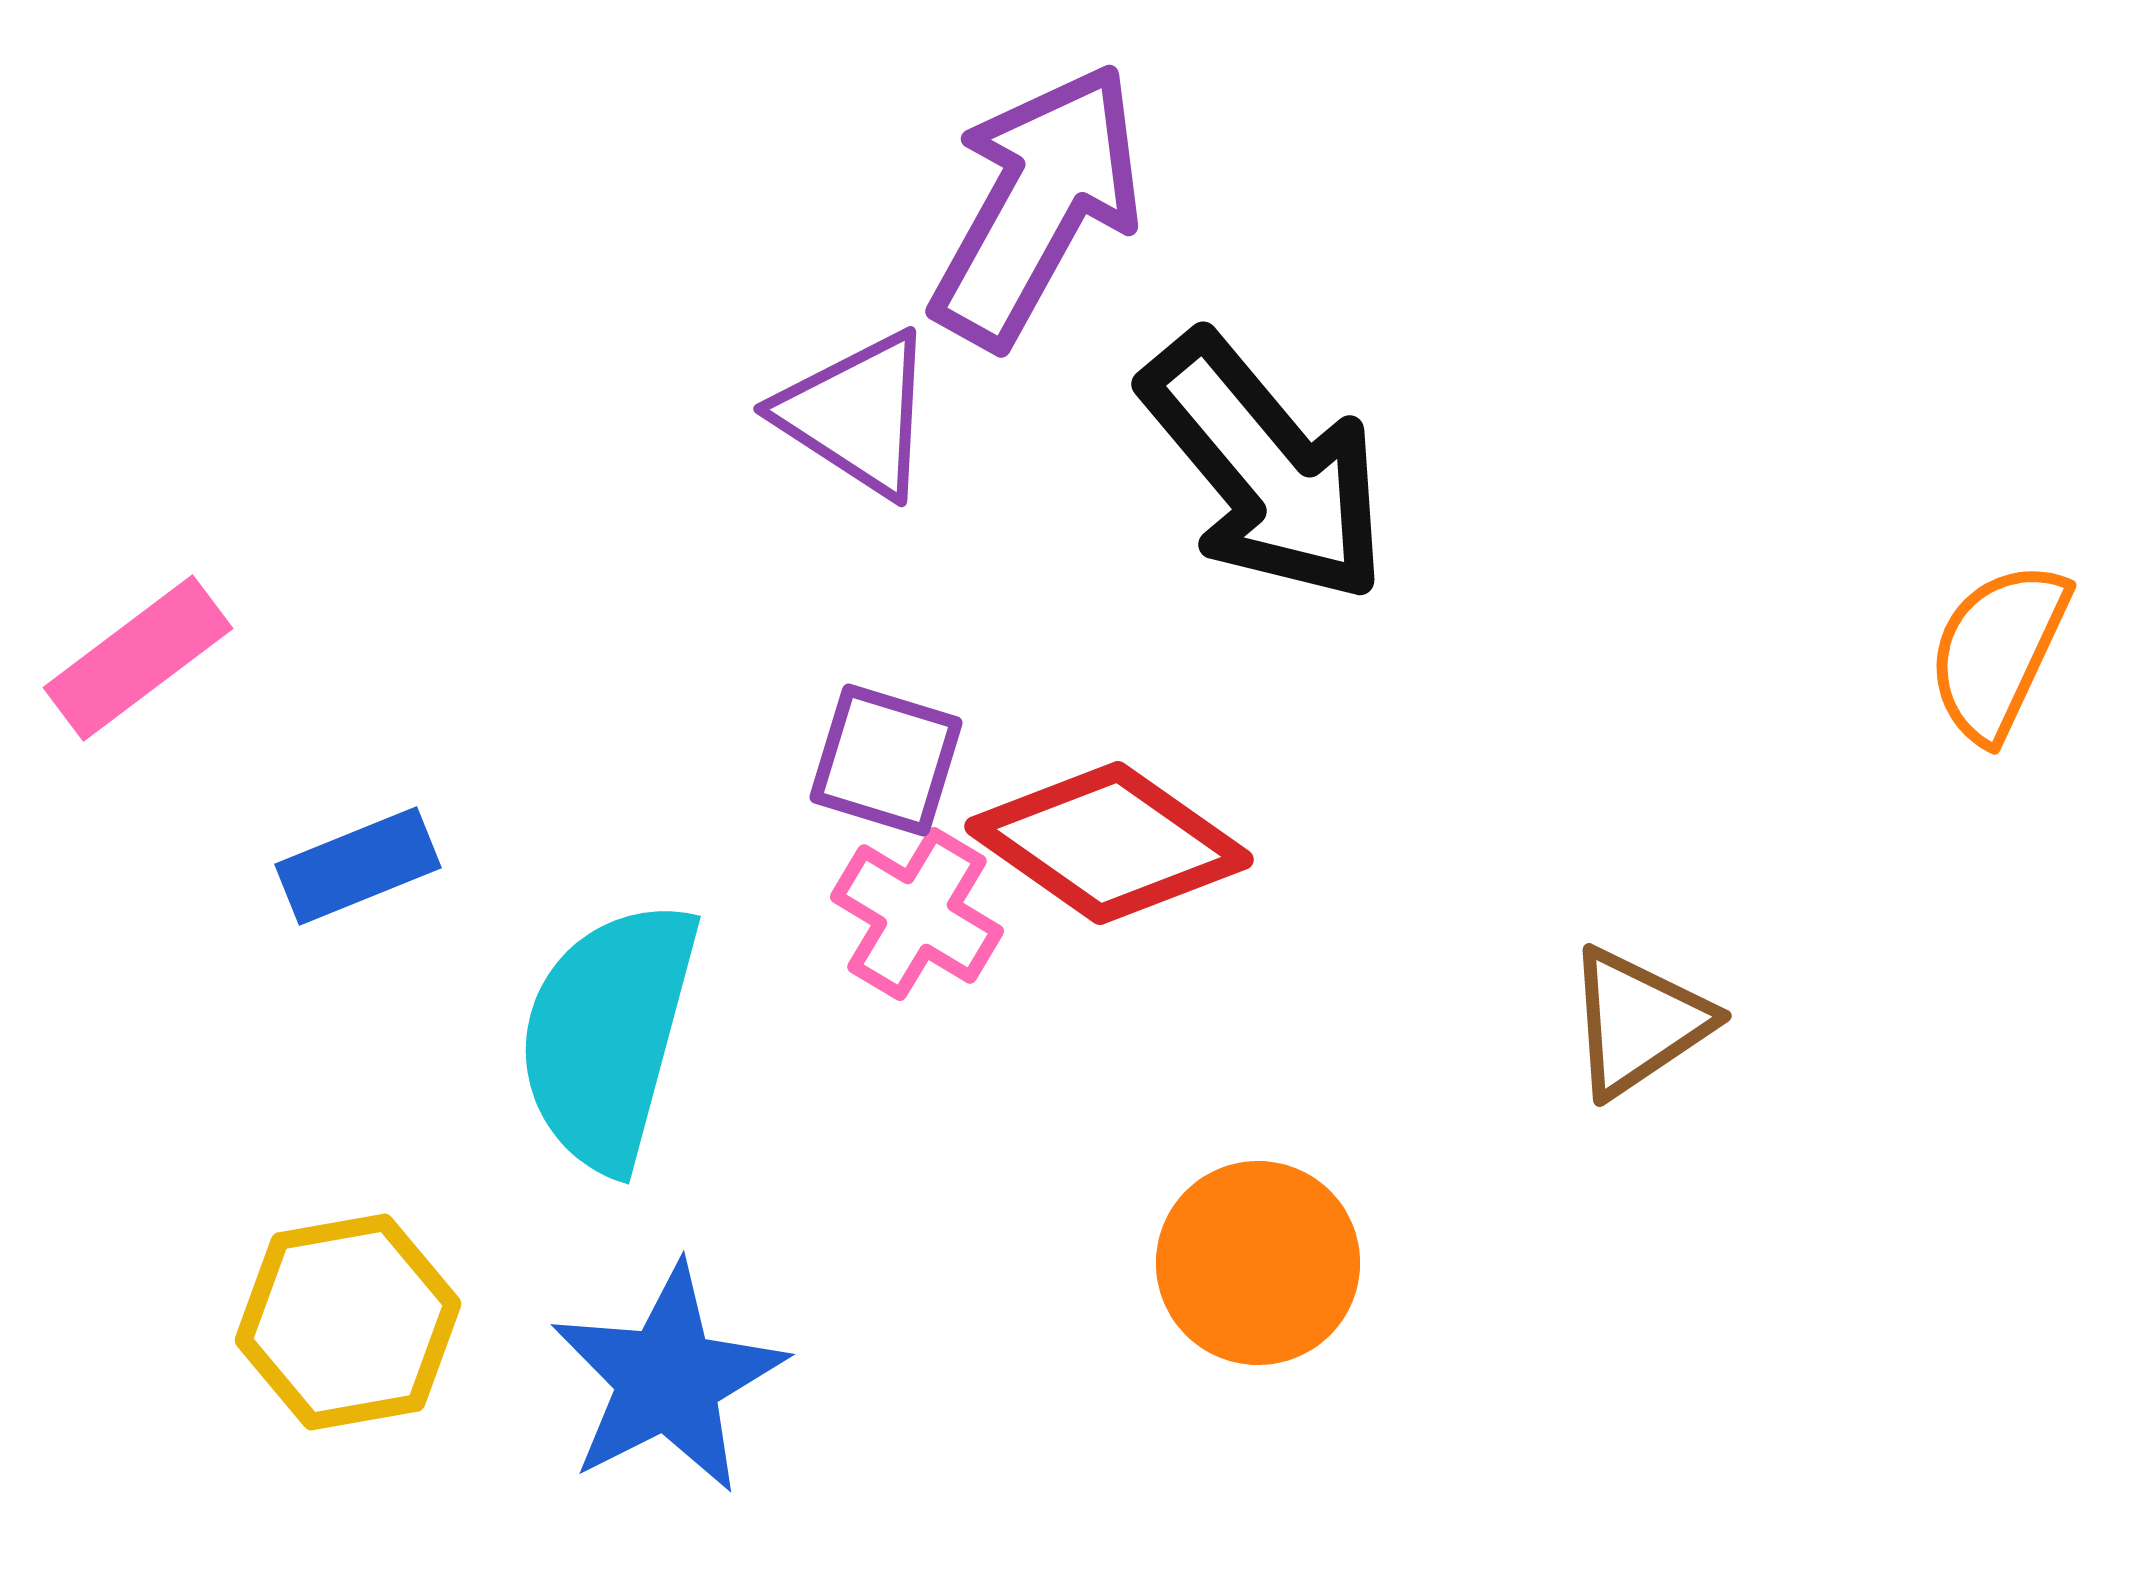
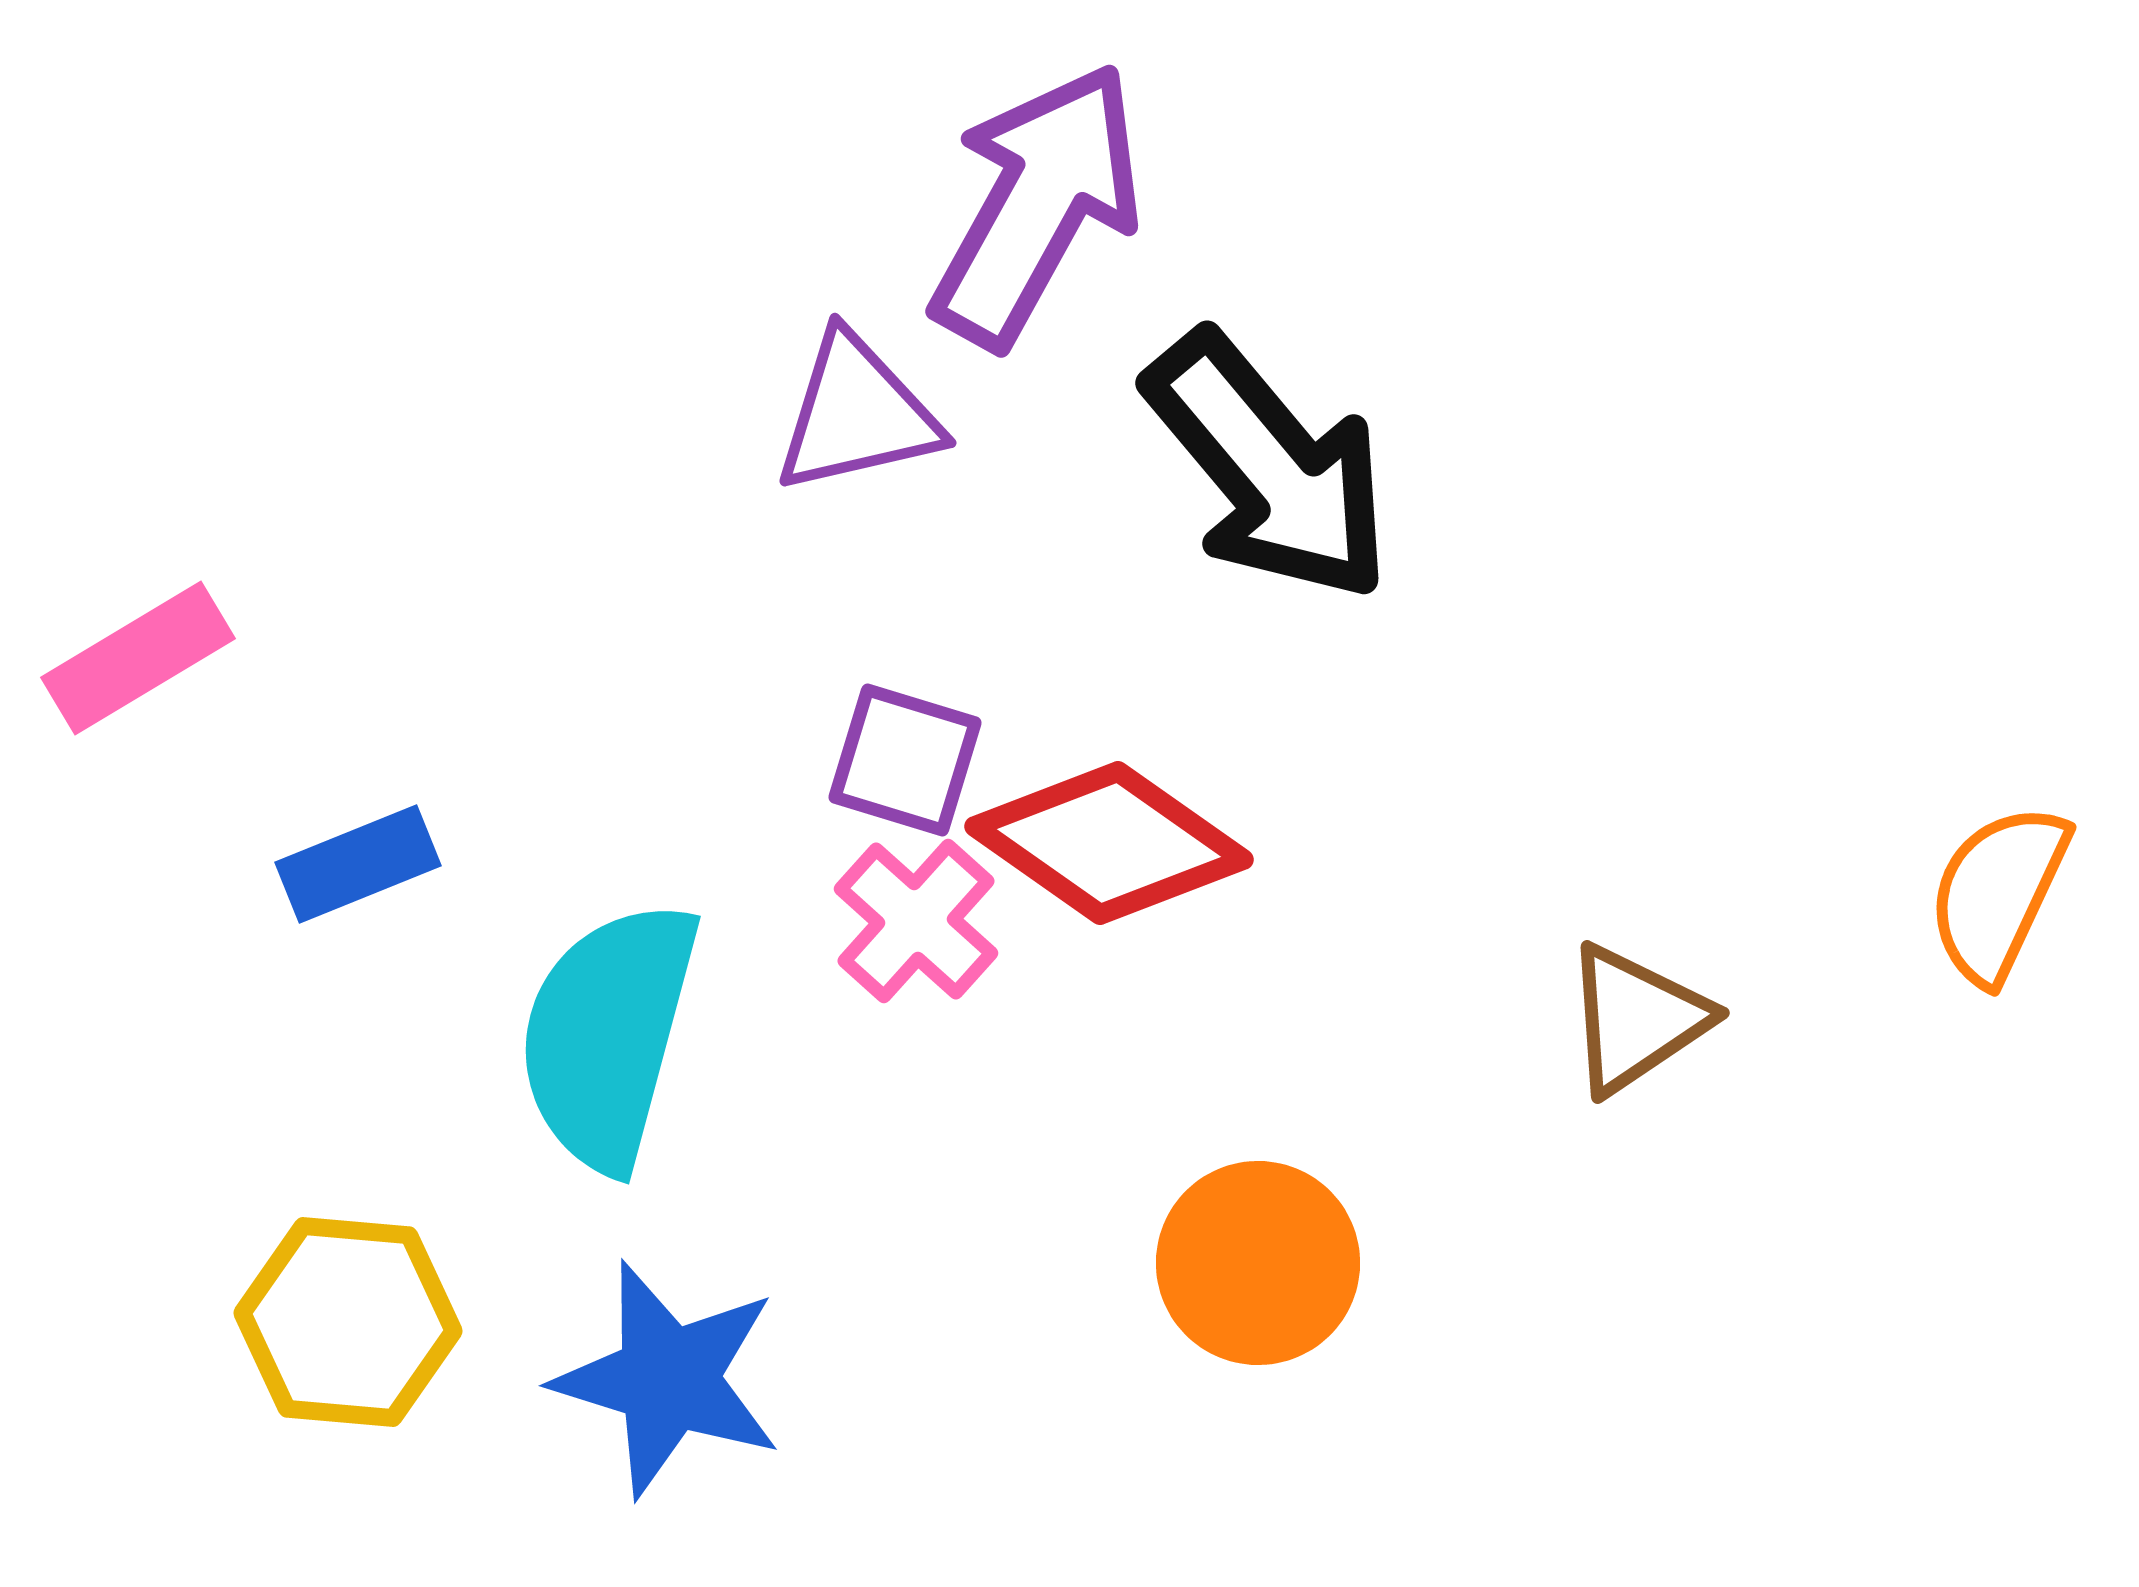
purple triangle: rotated 46 degrees counterclockwise
black arrow: moved 4 px right, 1 px up
orange semicircle: moved 242 px down
pink rectangle: rotated 6 degrees clockwise
purple square: moved 19 px right
blue rectangle: moved 2 px up
pink cross: moved 1 px left, 7 px down; rotated 11 degrees clockwise
brown triangle: moved 2 px left, 3 px up
yellow hexagon: rotated 15 degrees clockwise
blue star: rotated 28 degrees counterclockwise
